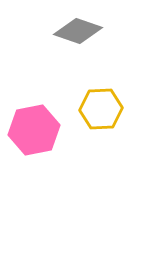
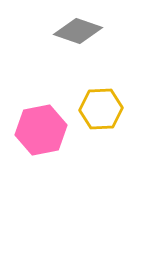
pink hexagon: moved 7 px right
